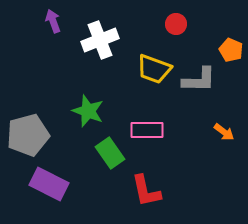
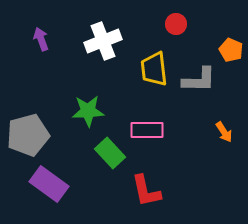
purple arrow: moved 12 px left, 18 px down
white cross: moved 3 px right, 1 px down
yellow trapezoid: rotated 63 degrees clockwise
green star: rotated 24 degrees counterclockwise
orange arrow: rotated 20 degrees clockwise
green rectangle: rotated 8 degrees counterclockwise
purple rectangle: rotated 9 degrees clockwise
